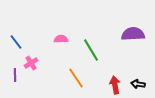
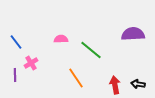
green line: rotated 20 degrees counterclockwise
